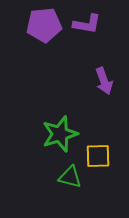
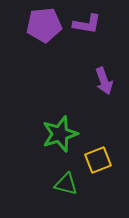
yellow square: moved 4 px down; rotated 20 degrees counterclockwise
green triangle: moved 4 px left, 7 px down
